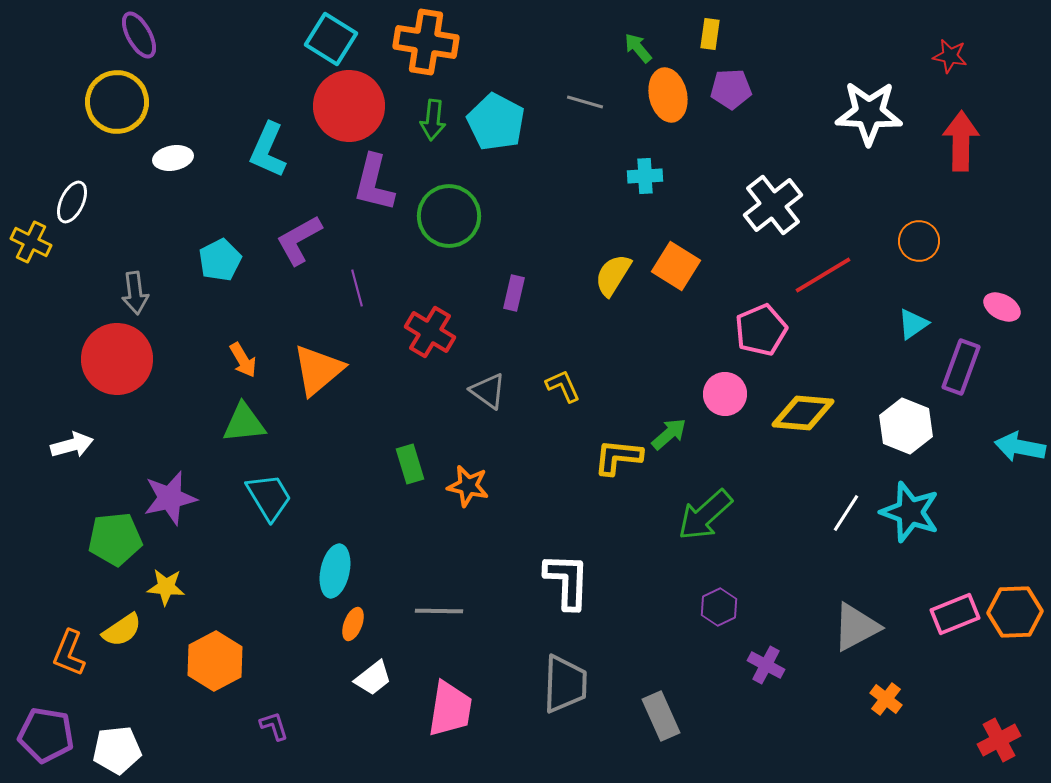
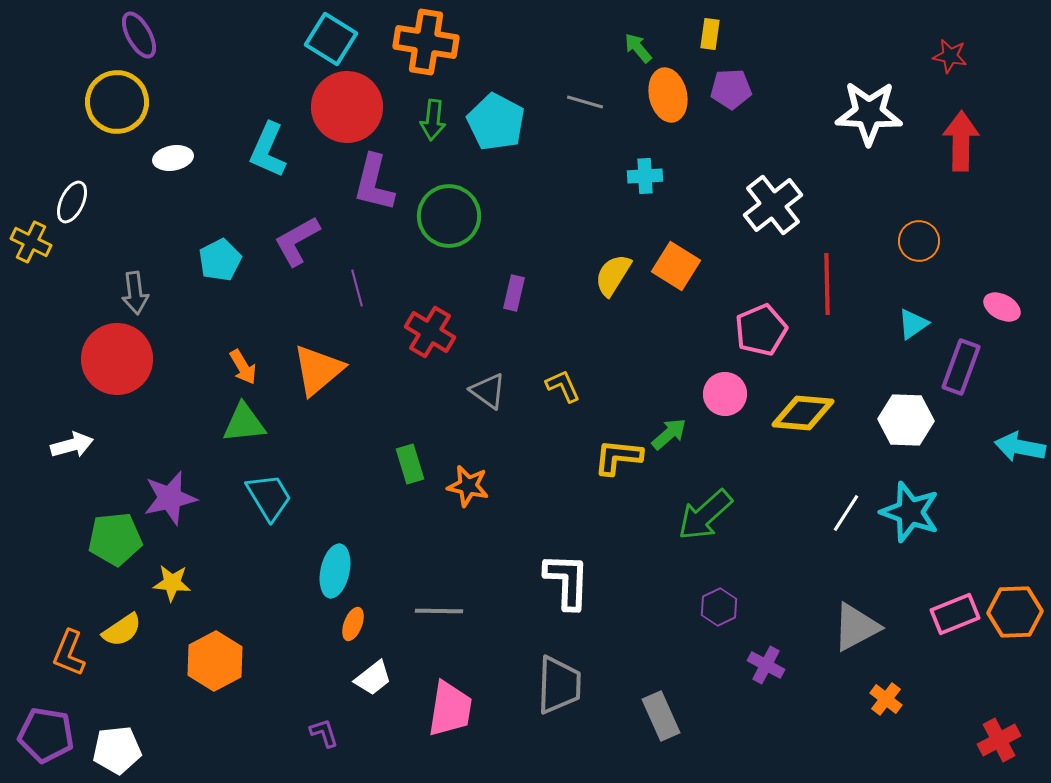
red circle at (349, 106): moved 2 px left, 1 px down
purple L-shape at (299, 240): moved 2 px left, 1 px down
red line at (823, 275): moved 4 px right, 9 px down; rotated 60 degrees counterclockwise
orange arrow at (243, 360): moved 7 px down
white hexagon at (906, 426): moved 6 px up; rotated 20 degrees counterclockwise
yellow star at (166, 587): moved 6 px right, 4 px up
gray trapezoid at (565, 684): moved 6 px left, 1 px down
purple L-shape at (274, 726): moved 50 px right, 7 px down
